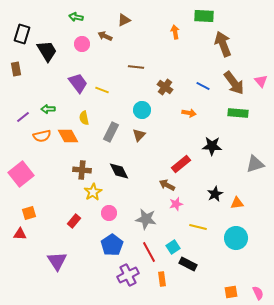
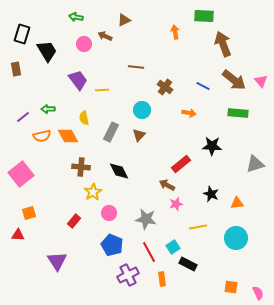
pink circle at (82, 44): moved 2 px right
purple trapezoid at (78, 83): moved 3 px up
brown arrow at (234, 83): moved 3 px up; rotated 15 degrees counterclockwise
yellow line at (102, 90): rotated 24 degrees counterclockwise
brown cross at (82, 170): moved 1 px left, 3 px up
black star at (215, 194): moved 4 px left; rotated 21 degrees counterclockwise
yellow line at (198, 227): rotated 24 degrees counterclockwise
red triangle at (20, 234): moved 2 px left, 1 px down
blue pentagon at (112, 245): rotated 15 degrees counterclockwise
orange square at (231, 292): moved 5 px up; rotated 16 degrees clockwise
